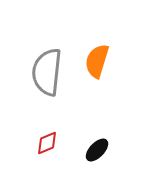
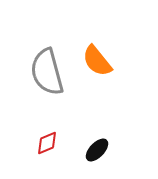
orange semicircle: rotated 56 degrees counterclockwise
gray semicircle: rotated 21 degrees counterclockwise
